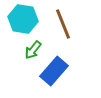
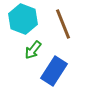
cyan hexagon: rotated 12 degrees clockwise
blue rectangle: rotated 8 degrees counterclockwise
